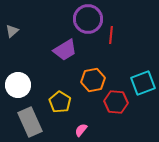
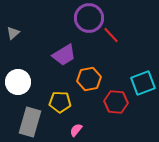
purple circle: moved 1 px right, 1 px up
gray triangle: moved 1 px right, 2 px down
red line: rotated 48 degrees counterclockwise
purple trapezoid: moved 1 px left, 5 px down
orange hexagon: moved 4 px left, 1 px up
white circle: moved 3 px up
yellow pentagon: rotated 30 degrees counterclockwise
gray rectangle: rotated 40 degrees clockwise
pink semicircle: moved 5 px left
